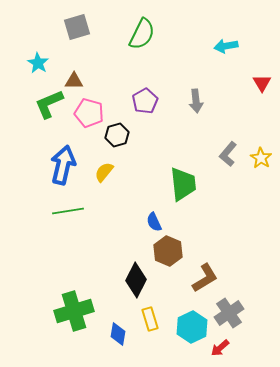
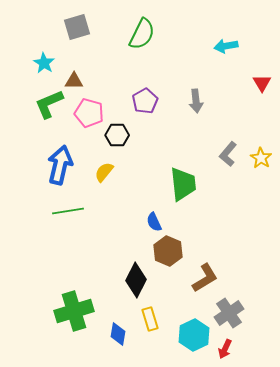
cyan star: moved 6 px right
black hexagon: rotated 15 degrees clockwise
blue arrow: moved 3 px left
cyan hexagon: moved 2 px right, 8 px down
red arrow: moved 5 px right, 1 px down; rotated 24 degrees counterclockwise
